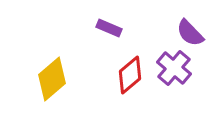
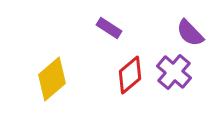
purple rectangle: rotated 10 degrees clockwise
purple cross: moved 4 px down
